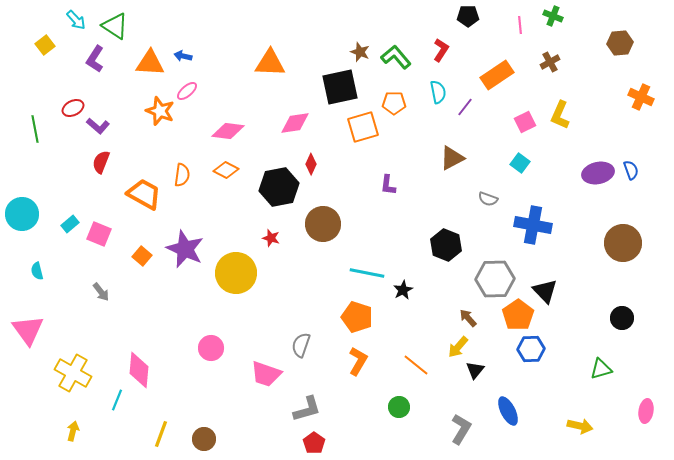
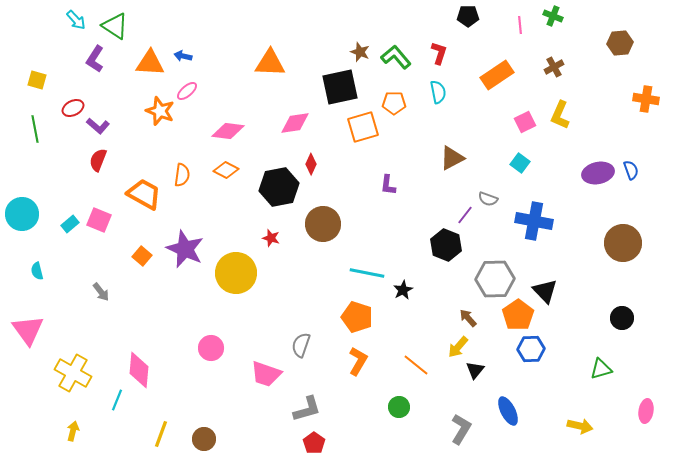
yellow square at (45, 45): moved 8 px left, 35 px down; rotated 36 degrees counterclockwise
red L-shape at (441, 50): moved 2 px left, 3 px down; rotated 15 degrees counterclockwise
brown cross at (550, 62): moved 4 px right, 5 px down
orange cross at (641, 97): moved 5 px right, 2 px down; rotated 15 degrees counterclockwise
purple line at (465, 107): moved 108 px down
red semicircle at (101, 162): moved 3 px left, 2 px up
blue cross at (533, 225): moved 1 px right, 4 px up
pink square at (99, 234): moved 14 px up
